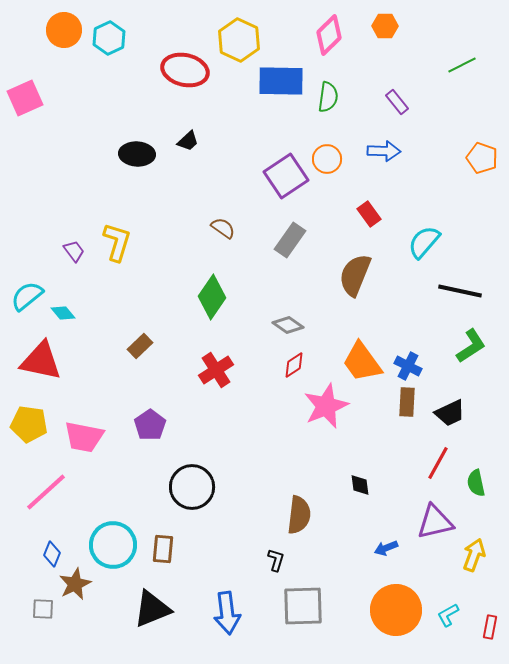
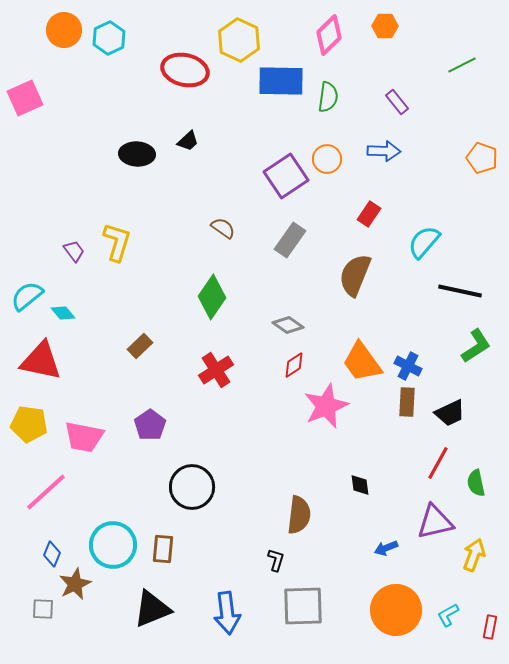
red rectangle at (369, 214): rotated 70 degrees clockwise
green L-shape at (471, 346): moved 5 px right
